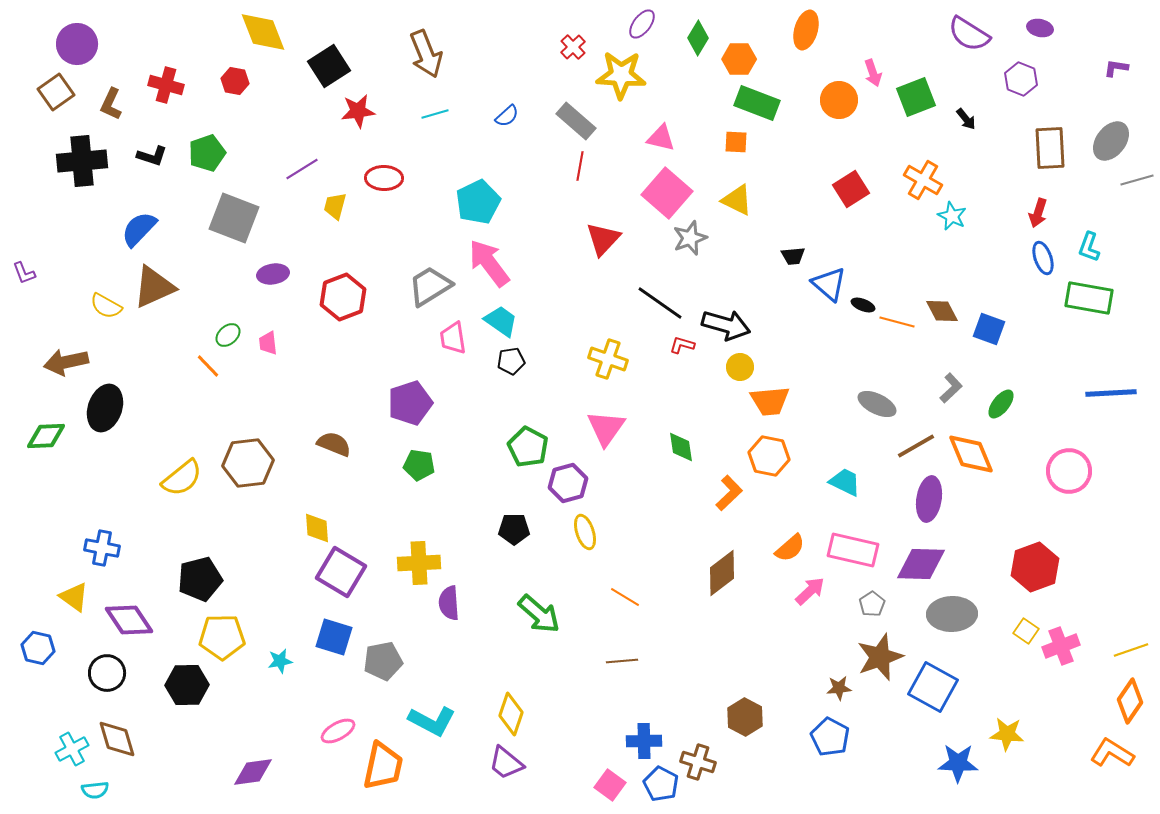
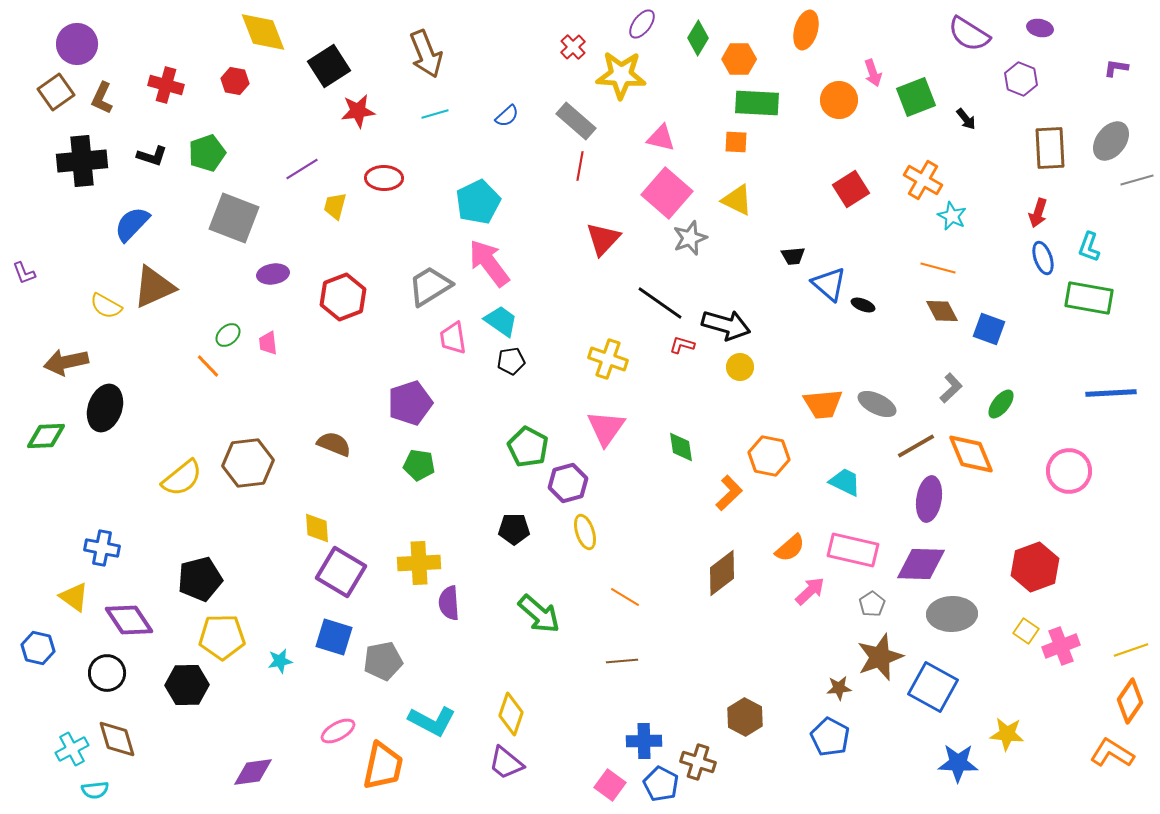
green rectangle at (757, 103): rotated 18 degrees counterclockwise
brown L-shape at (111, 104): moved 9 px left, 6 px up
blue semicircle at (139, 229): moved 7 px left, 5 px up
orange line at (897, 322): moved 41 px right, 54 px up
orange trapezoid at (770, 401): moved 53 px right, 3 px down
